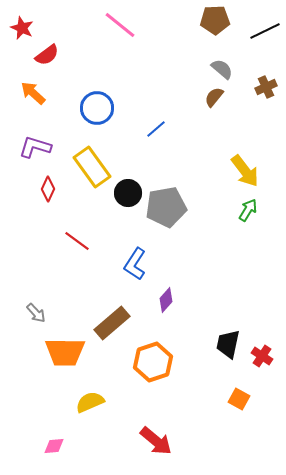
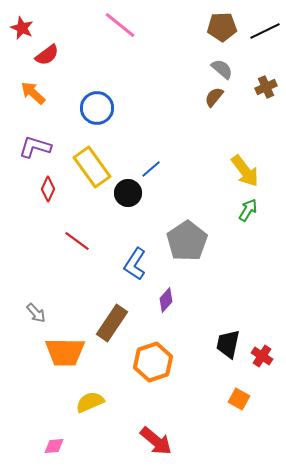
brown pentagon: moved 7 px right, 7 px down
blue line: moved 5 px left, 40 px down
gray pentagon: moved 21 px right, 34 px down; rotated 24 degrees counterclockwise
brown rectangle: rotated 15 degrees counterclockwise
